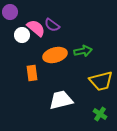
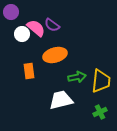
purple circle: moved 1 px right
white circle: moved 1 px up
green arrow: moved 6 px left, 26 px down
orange rectangle: moved 3 px left, 2 px up
yellow trapezoid: rotated 70 degrees counterclockwise
green cross: moved 2 px up; rotated 32 degrees clockwise
